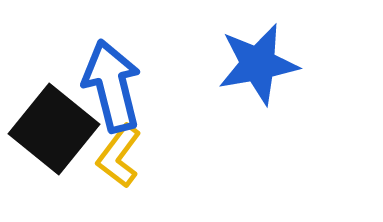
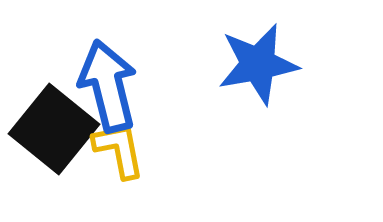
blue arrow: moved 4 px left
yellow L-shape: moved 6 px up; rotated 132 degrees clockwise
